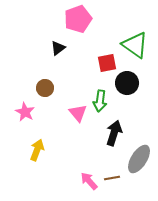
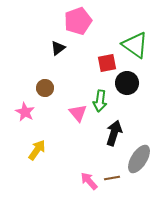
pink pentagon: moved 2 px down
yellow arrow: rotated 15 degrees clockwise
